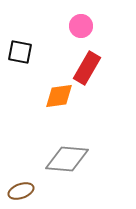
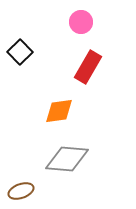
pink circle: moved 4 px up
black square: rotated 35 degrees clockwise
red rectangle: moved 1 px right, 1 px up
orange diamond: moved 15 px down
